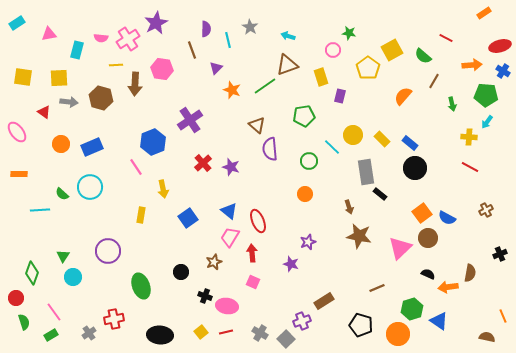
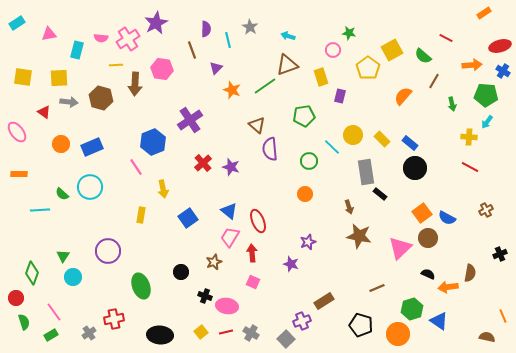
gray cross at (260, 333): moved 9 px left
